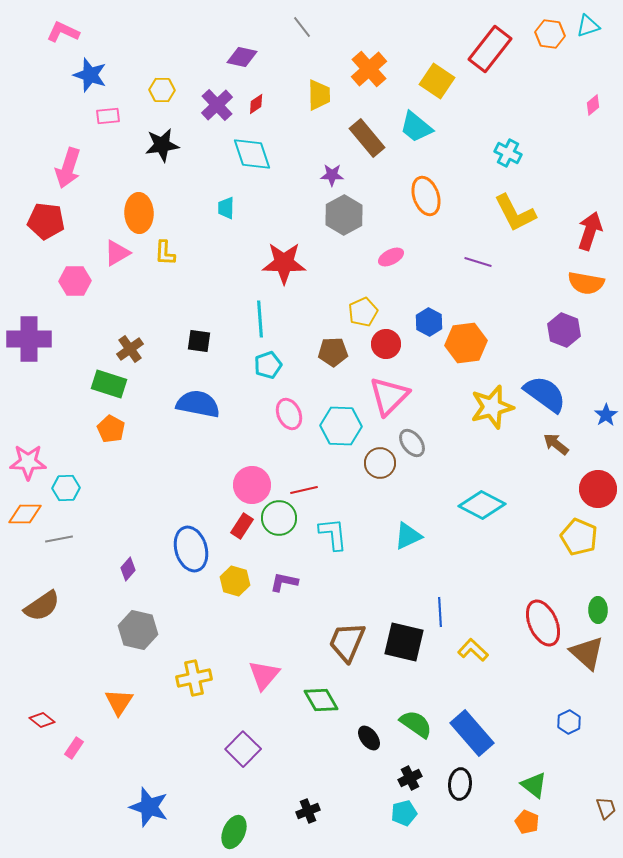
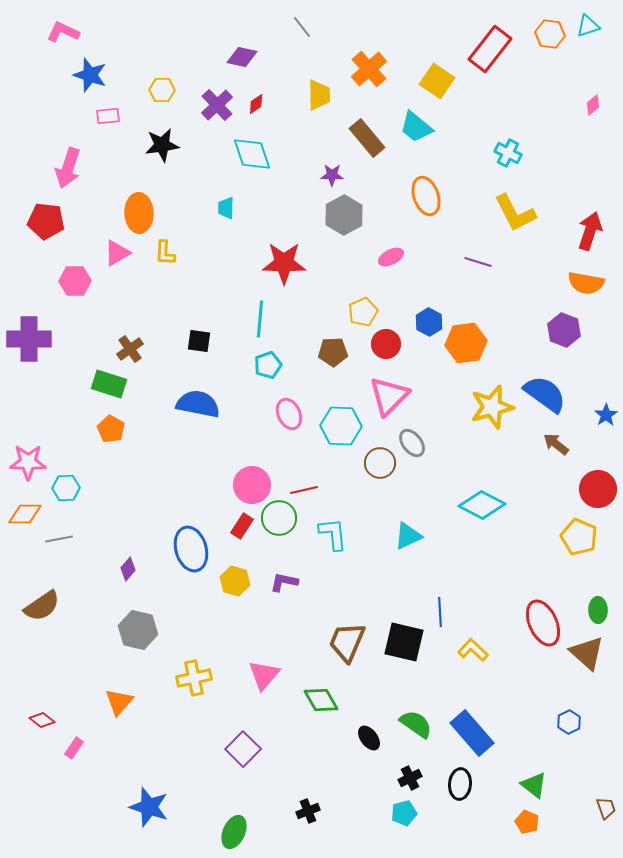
cyan line at (260, 319): rotated 9 degrees clockwise
orange triangle at (119, 702): rotated 8 degrees clockwise
